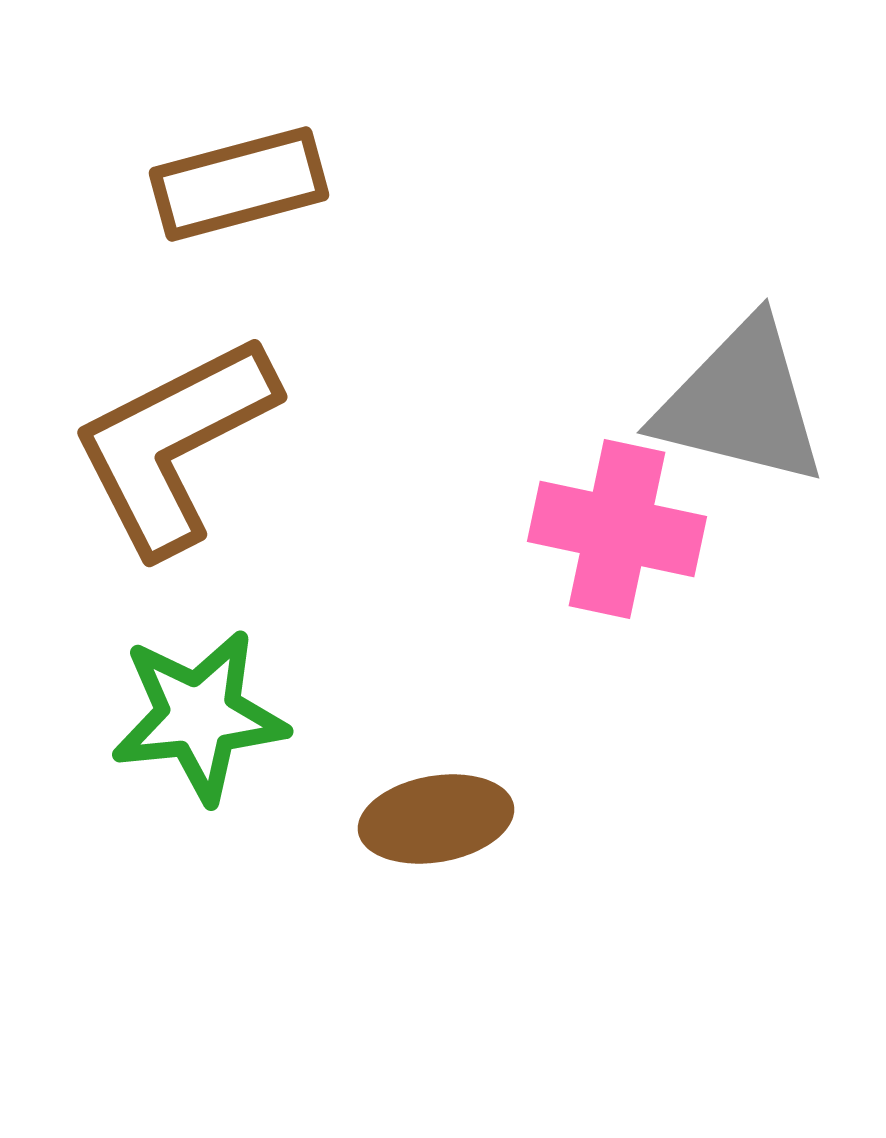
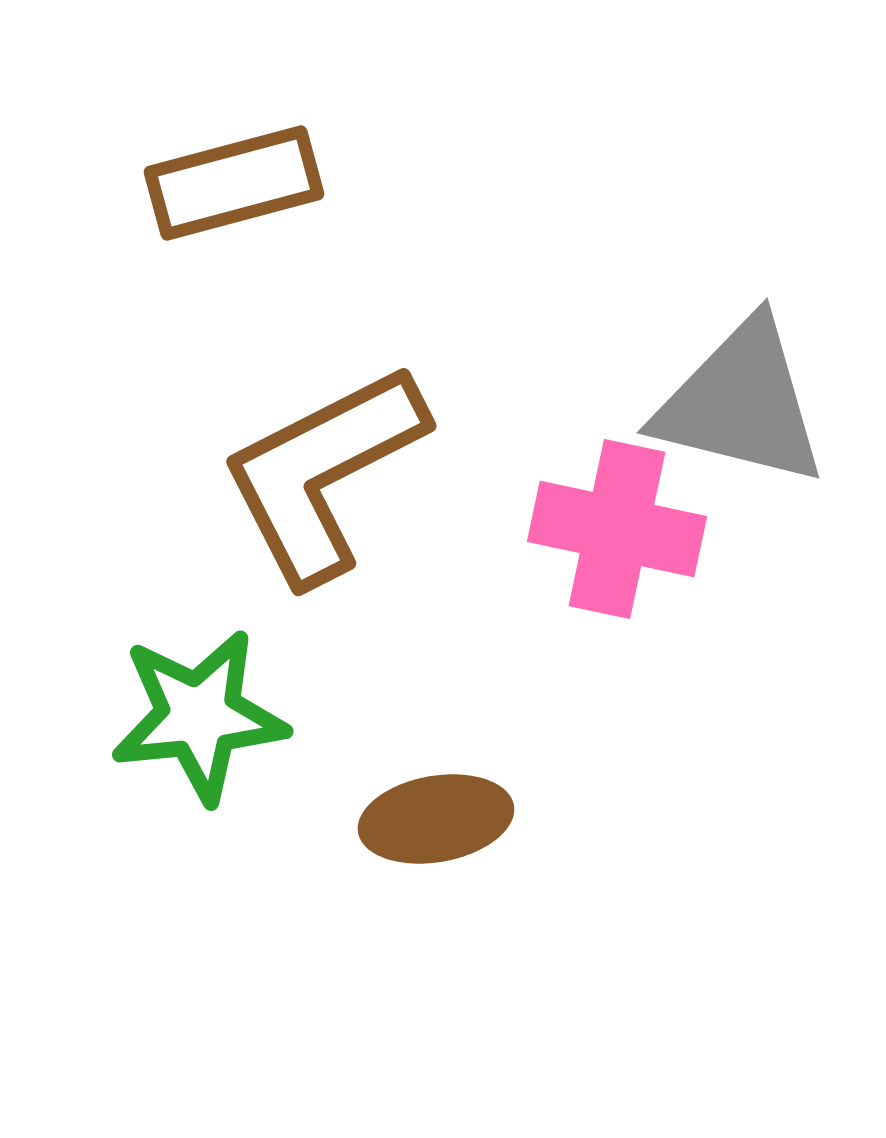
brown rectangle: moved 5 px left, 1 px up
brown L-shape: moved 149 px right, 29 px down
